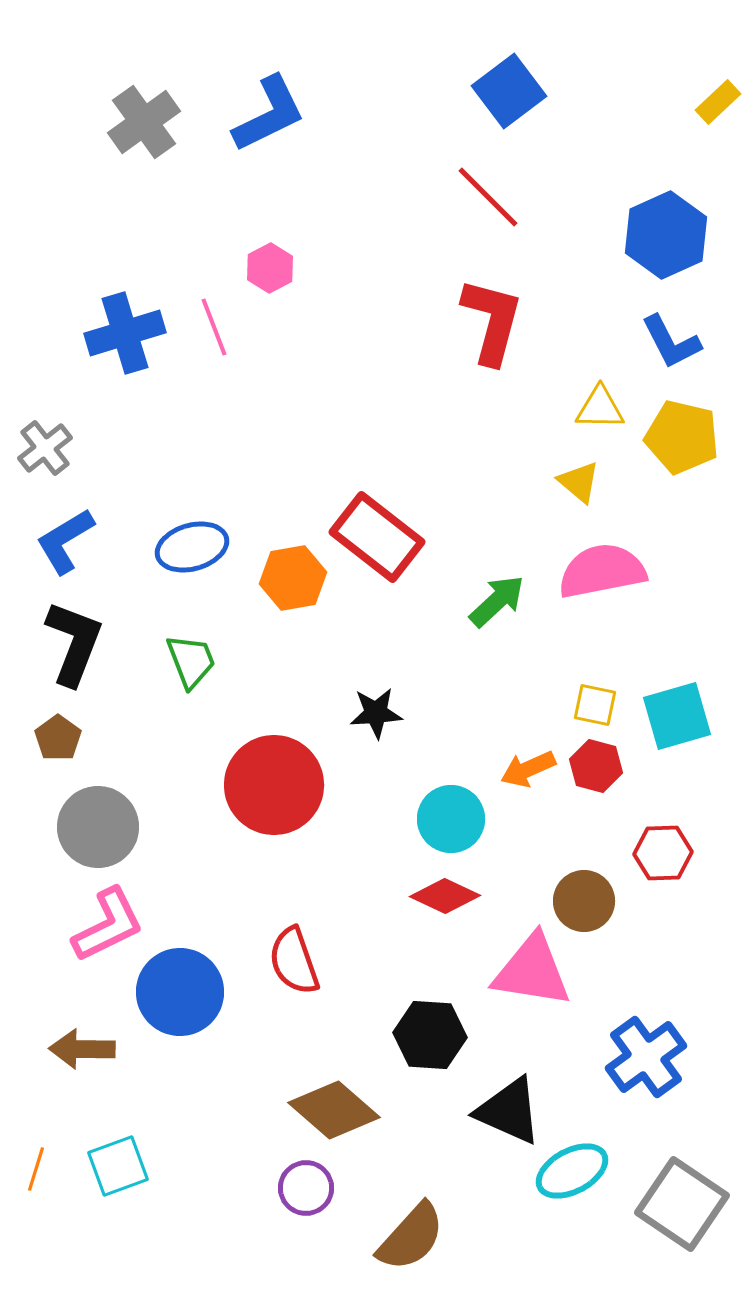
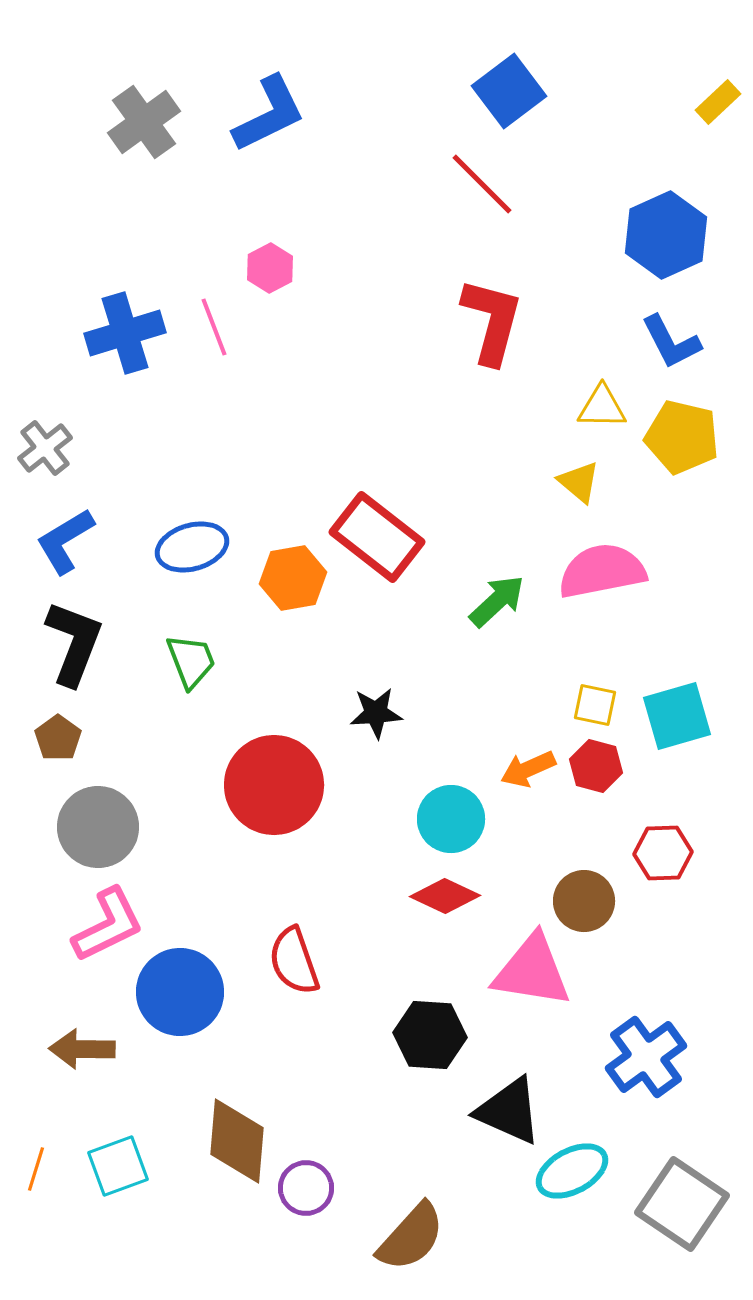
red line at (488, 197): moved 6 px left, 13 px up
yellow triangle at (600, 408): moved 2 px right, 1 px up
brown diamond at (334, 1110): moved 97 px left, 31 px down; rotated 54 degrees clockwise
